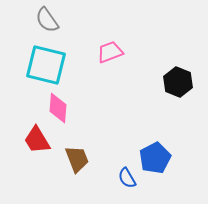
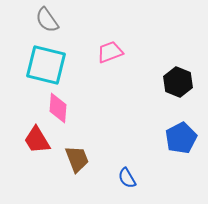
blue pentagon: moved 26 px right, 20 px up
